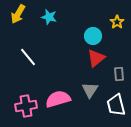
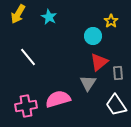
cyan star: rotated 14 degrees clockwise
yellow star: moved 6 px left, 1 px up
red triangle: moved 3 px right, 4 px down
gray rectangle: moved 1 px left, 1 px up
gray triangle: moved 2 px left, 7 px up
white trapezoid: rotated 20 degrees counterclockwise
